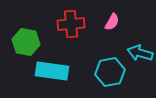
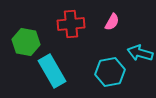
cyan rectangle: rotated 52 degrees clockwise
